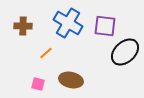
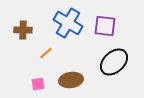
brown cross: moved 4 px down
black ellipse: moved 11 px left, 10 px down
brown ellipse: rotated 20 degrees counterclockwise
pink square: rotated 24 degrees counterclockwise
